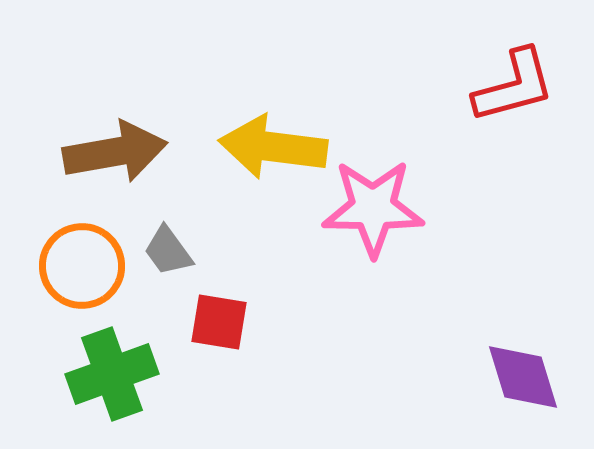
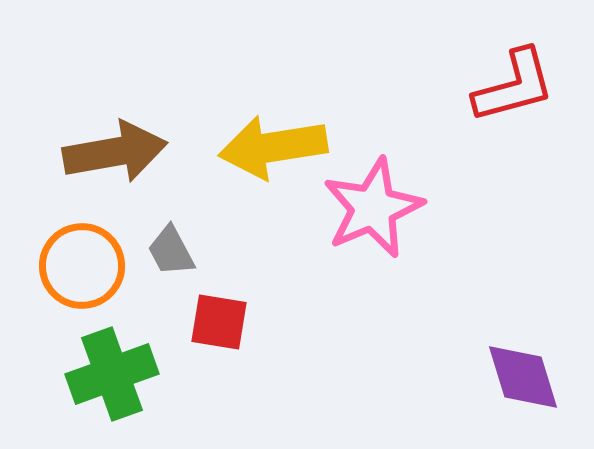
yellow arrow: rotated 16 degrees counterclockwise
pink star: rotated 24 degrees counterclockwise
gray trapezoid: moved 3 px right; rotated 8 degrees clockwise
